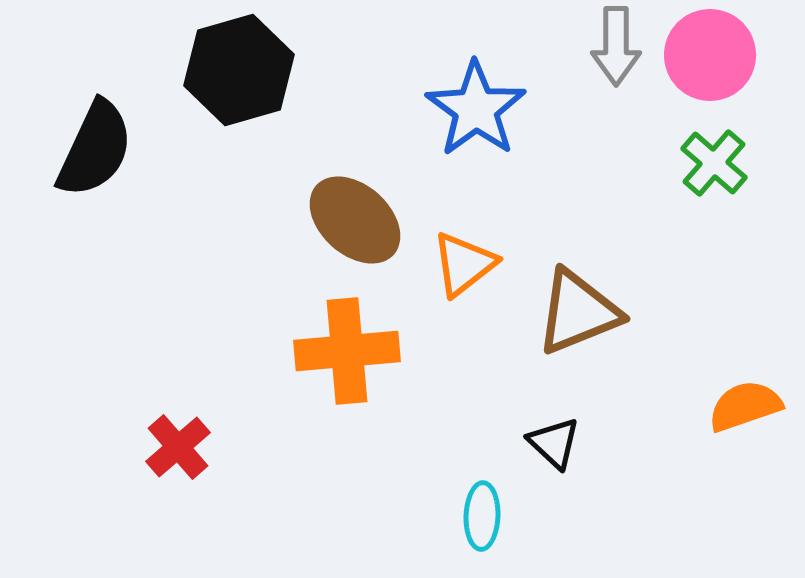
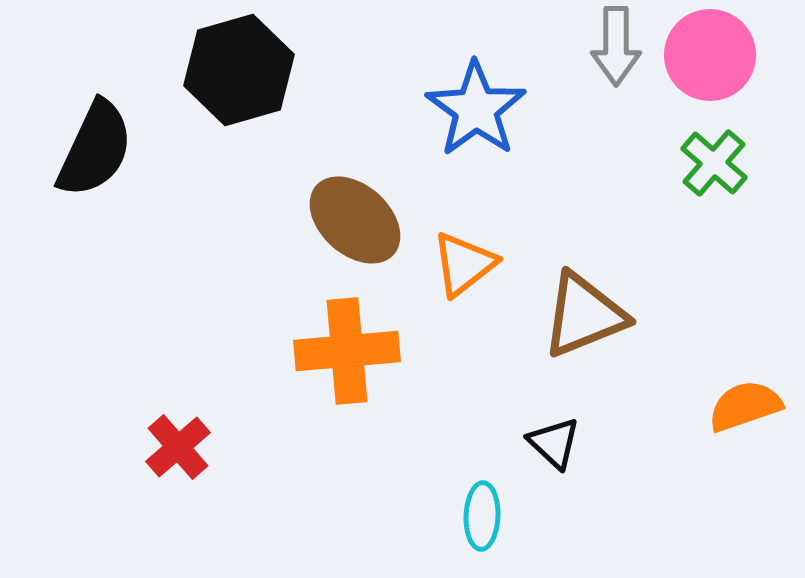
brown triangle: moved 6 px right, 3 px down
